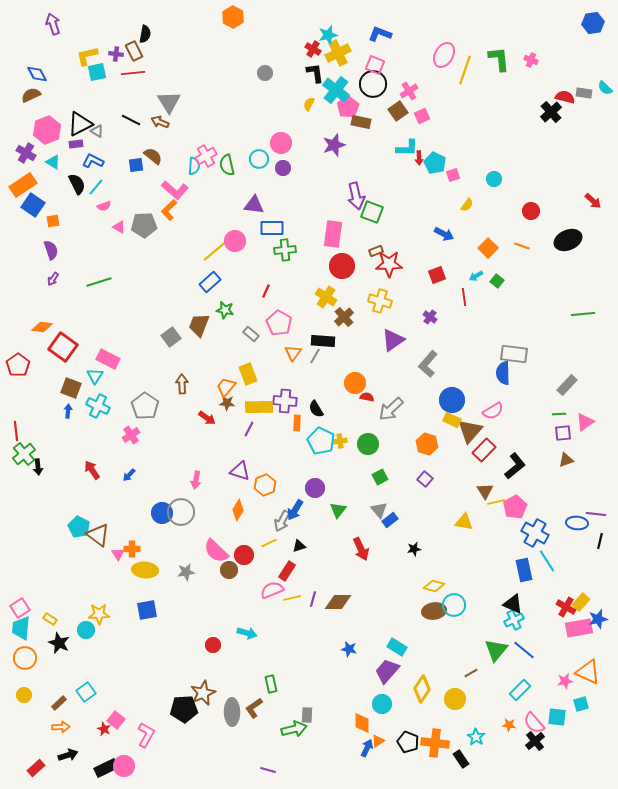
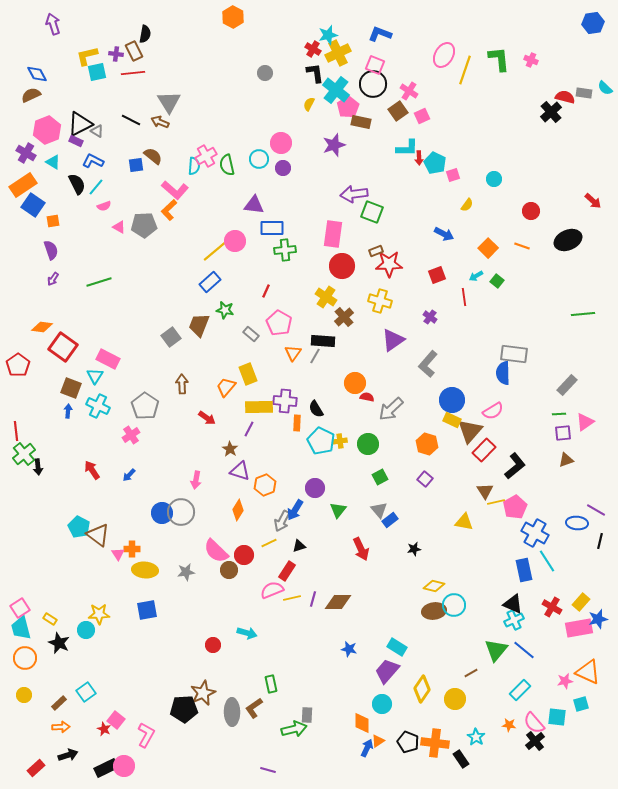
pink cross at (409, 91): rotated 24 degrees counterclockwise
purple rectangle at (76, 144): moved 3 px up; rotated 32 degrees clockwise
purple arrow at (356, 196): moved 2 px left, 2 px up; rotated 96 degrees clockwise
brown star at (227, 403): moved 3 px right, 46 px down; rotated 28 degrees clockwise
purple line at (596, 514): moved 4 px up; rotated 24 degrees clockwise
red cross at (566, 607): moved 14 px left
cyan trapezoid at (21, 628): rotated 20 degrees counterclockwise
